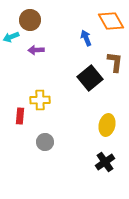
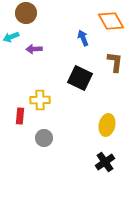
brown circle: moved 4 px left, 7 px up
blue arrow: moved 3 px left
purple arrow: moved 2 px left, 1 px up
black square: moved 10 px left; rotated 25 degrees counterclockwise
gray circle: moved 1 px left, 4 px up
